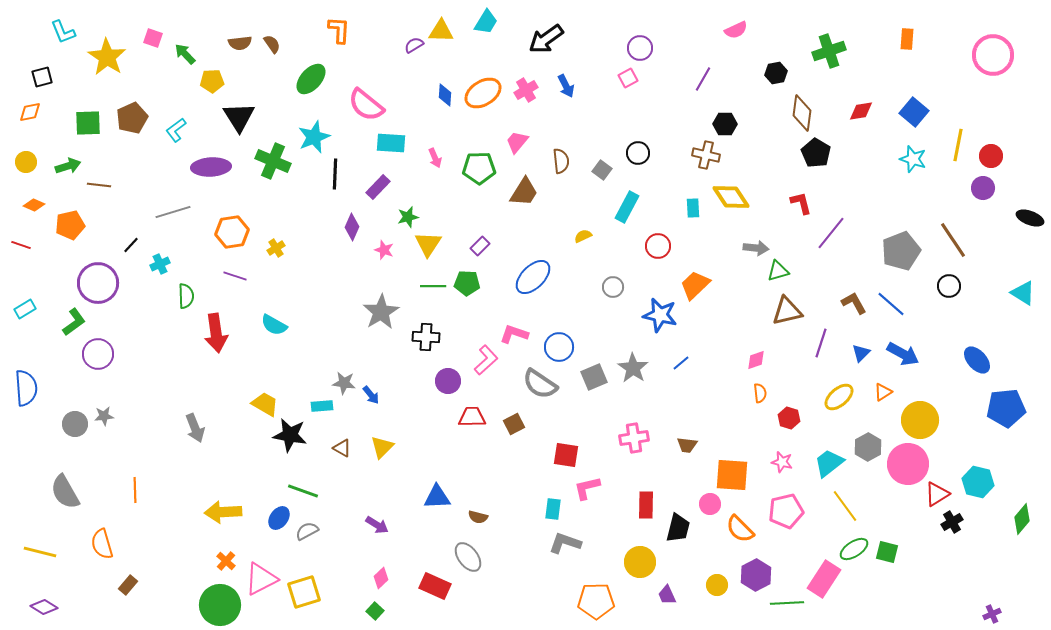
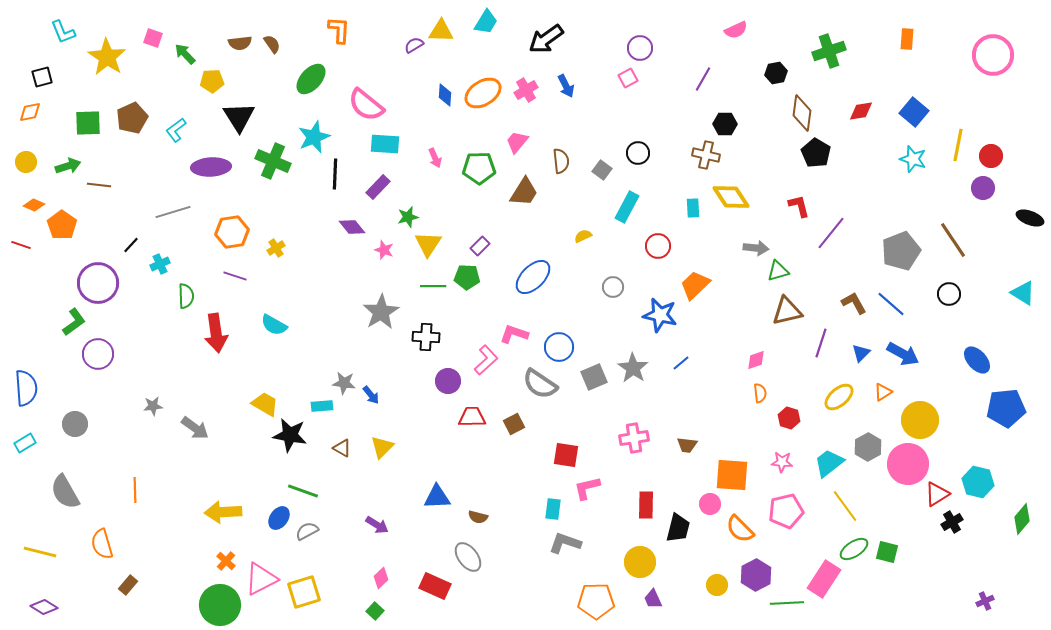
cyan rectangle at (391, 143): moved 6 px left, 1 px down
red L-shape at (801, 203): moved 2 px left, 3 px down
orange pentagon at (70, 225): moved 8 px left; rotated 24 degrees counterclockwise
purple diamond at (352, 227): rotated 64 degrees counterclockwise
green pentagon at (467, 283): moved 6 px up
black circle at (949, 286): moved 8 px down
cyan rectangle at (25, 309): moved 134 px down
gray star at (104, 416): moved 49 px right, 10 px up
gray arrow at (195, 428): rotated 32 degrees counterclockwise
pink star at (782, 462): rotated 10 degrees counterclockwise
purple trapezoid at (667, 595): moved 14 px left, 4 px down
purple cross at (992, 614): moved 7 px left, 13 px up
